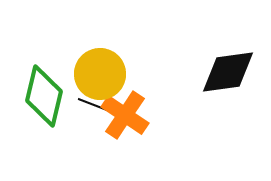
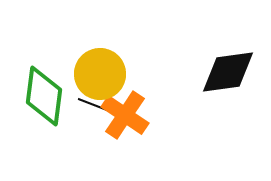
green diamond: rotated 6 degrees counterclockwise
